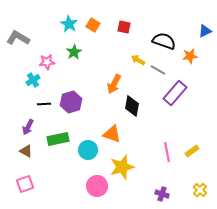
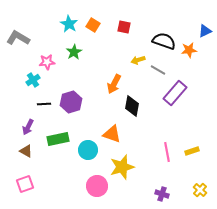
orange star: moved 1 px left, 6 px up
yellow arrow: rotated 48 degrees counterclockwise
yellow rectangle: rotated 16 degrees clockwise
